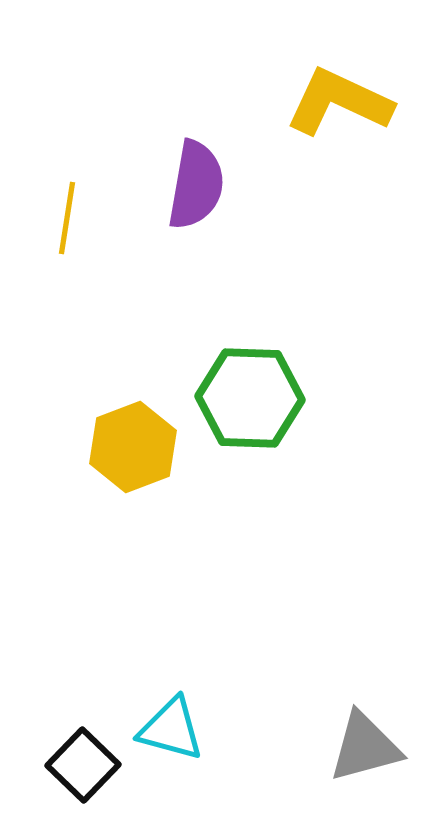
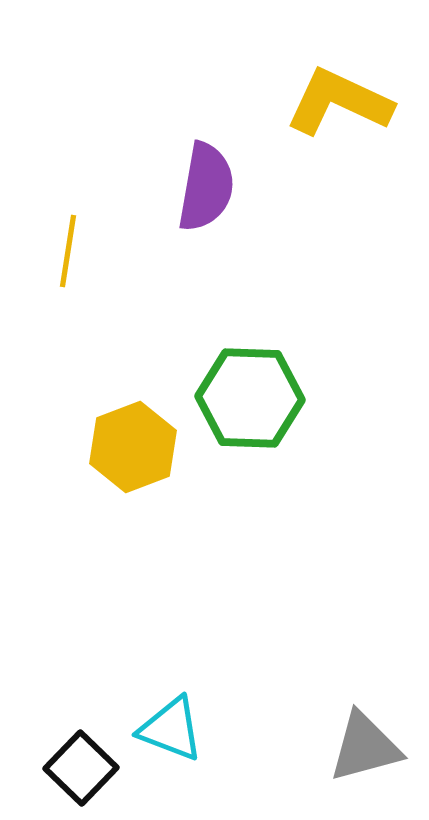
purple semicircle: moved 10 px right, 2 px down
yellow line: moved 1 px right, 33 px down
cyan triangle: rotated 6 degrees clockwise
black square: moved 2 px left, 3 px down
